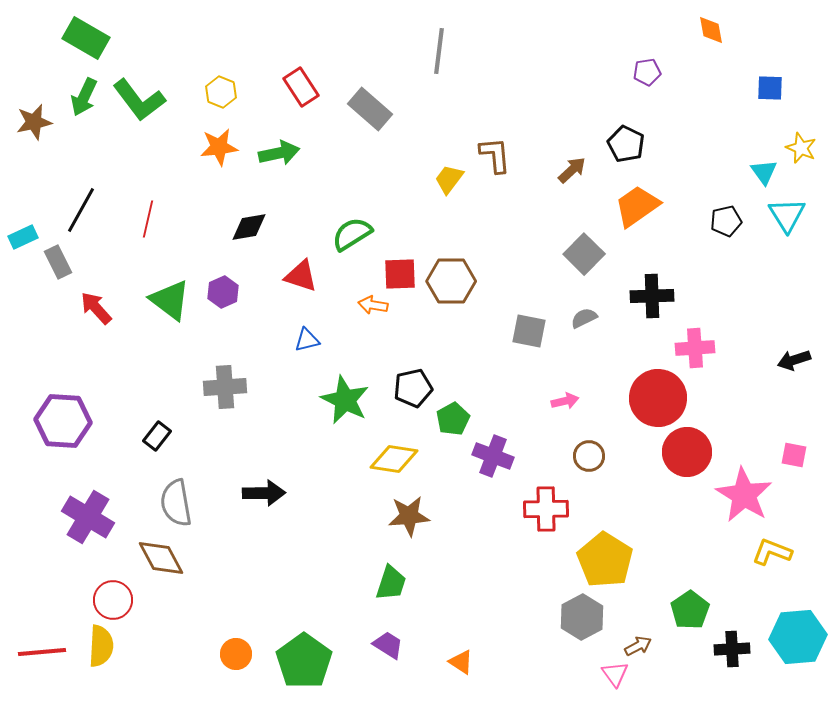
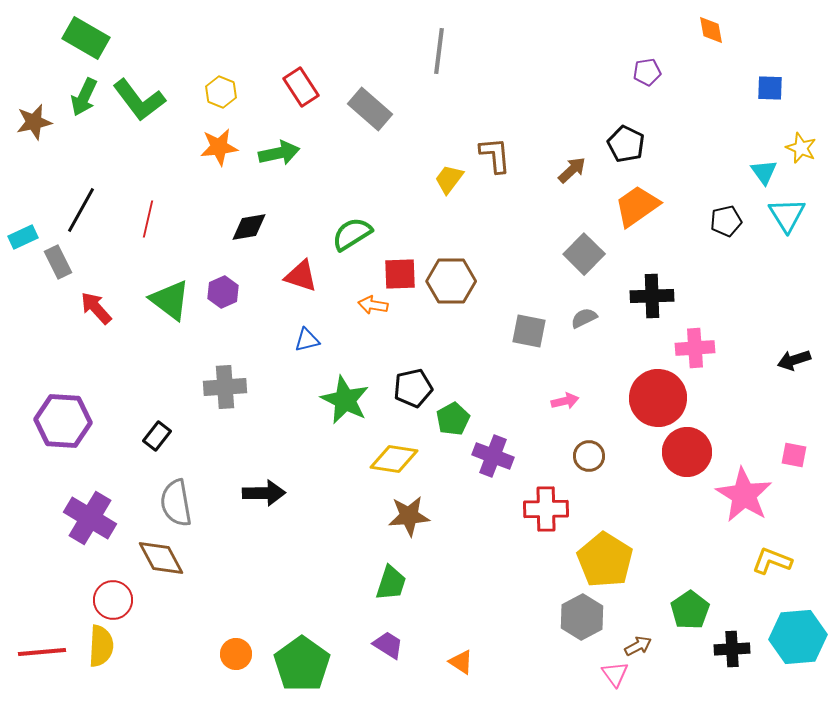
purple cross at (88, 517): moved 2 px right, 1 px down
yellow L-shape at (772, 552): moved 9 px down
green pentagon at (304, 661): moved 2 px left, 3 px down
